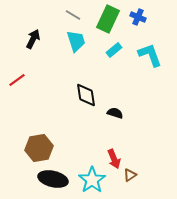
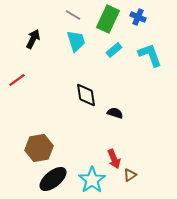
black ellipse: rotated 52 degrees counterclockwise
